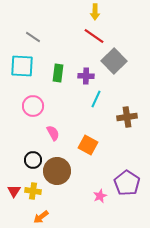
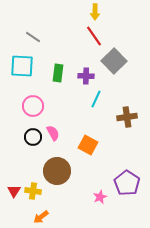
red line: rotated 20 degrees clockwise
black circle: moved 23 px up
pink star: moved 1 px down
